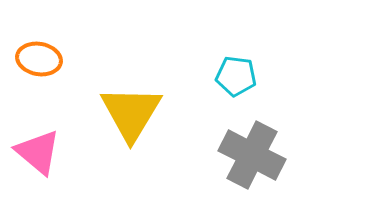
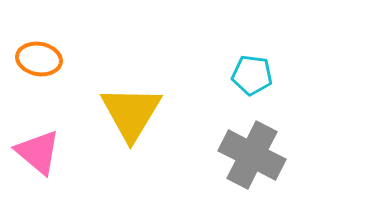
cyan pentagon: moved 16 px right, 1 px up
